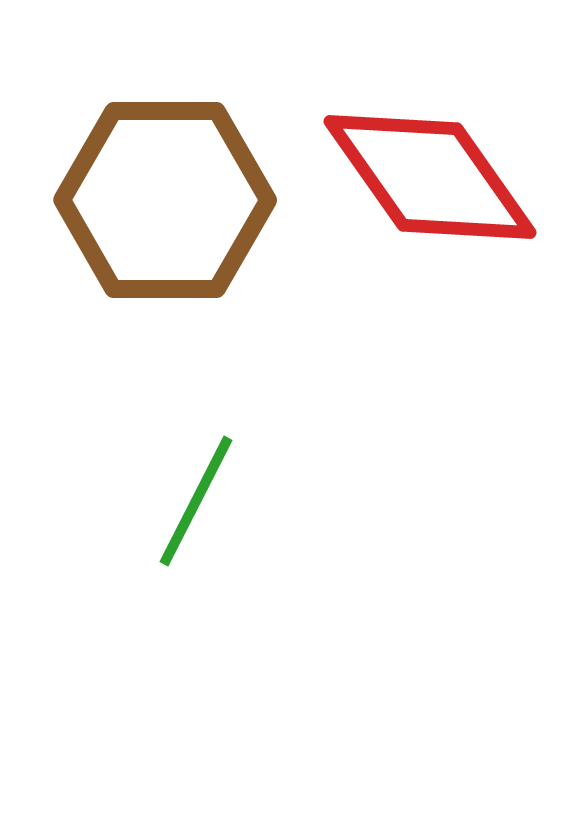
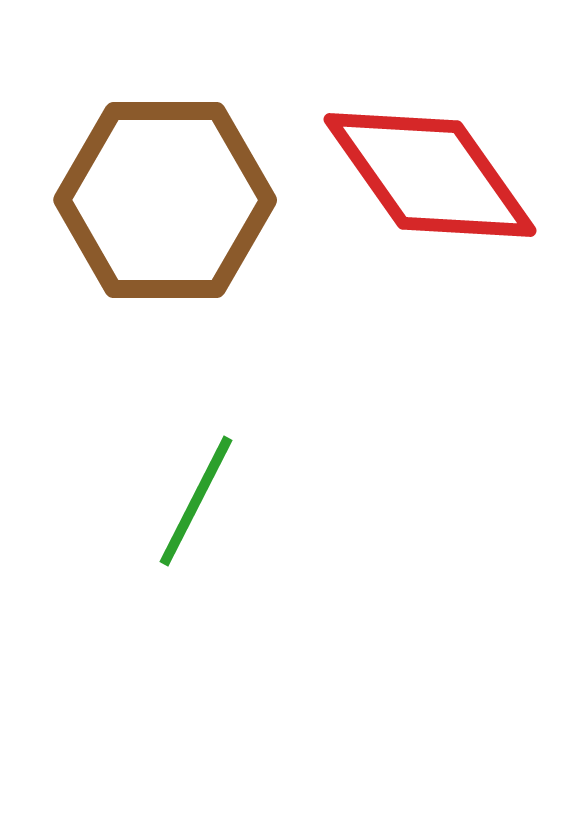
red diamond: moved 2 px up
